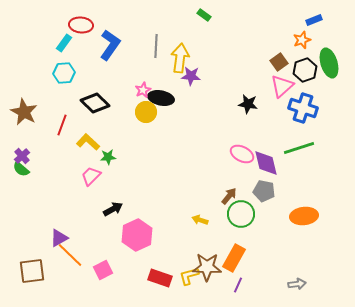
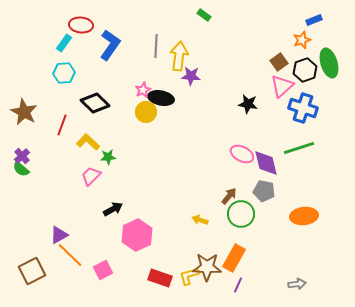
yellow arrow at (180, 58): moved 1 px left, 2 px up
purple triangle at (59, 238): moved 3 px up
brown square at (32, 271): rotated 20 degrees counterclockwise
